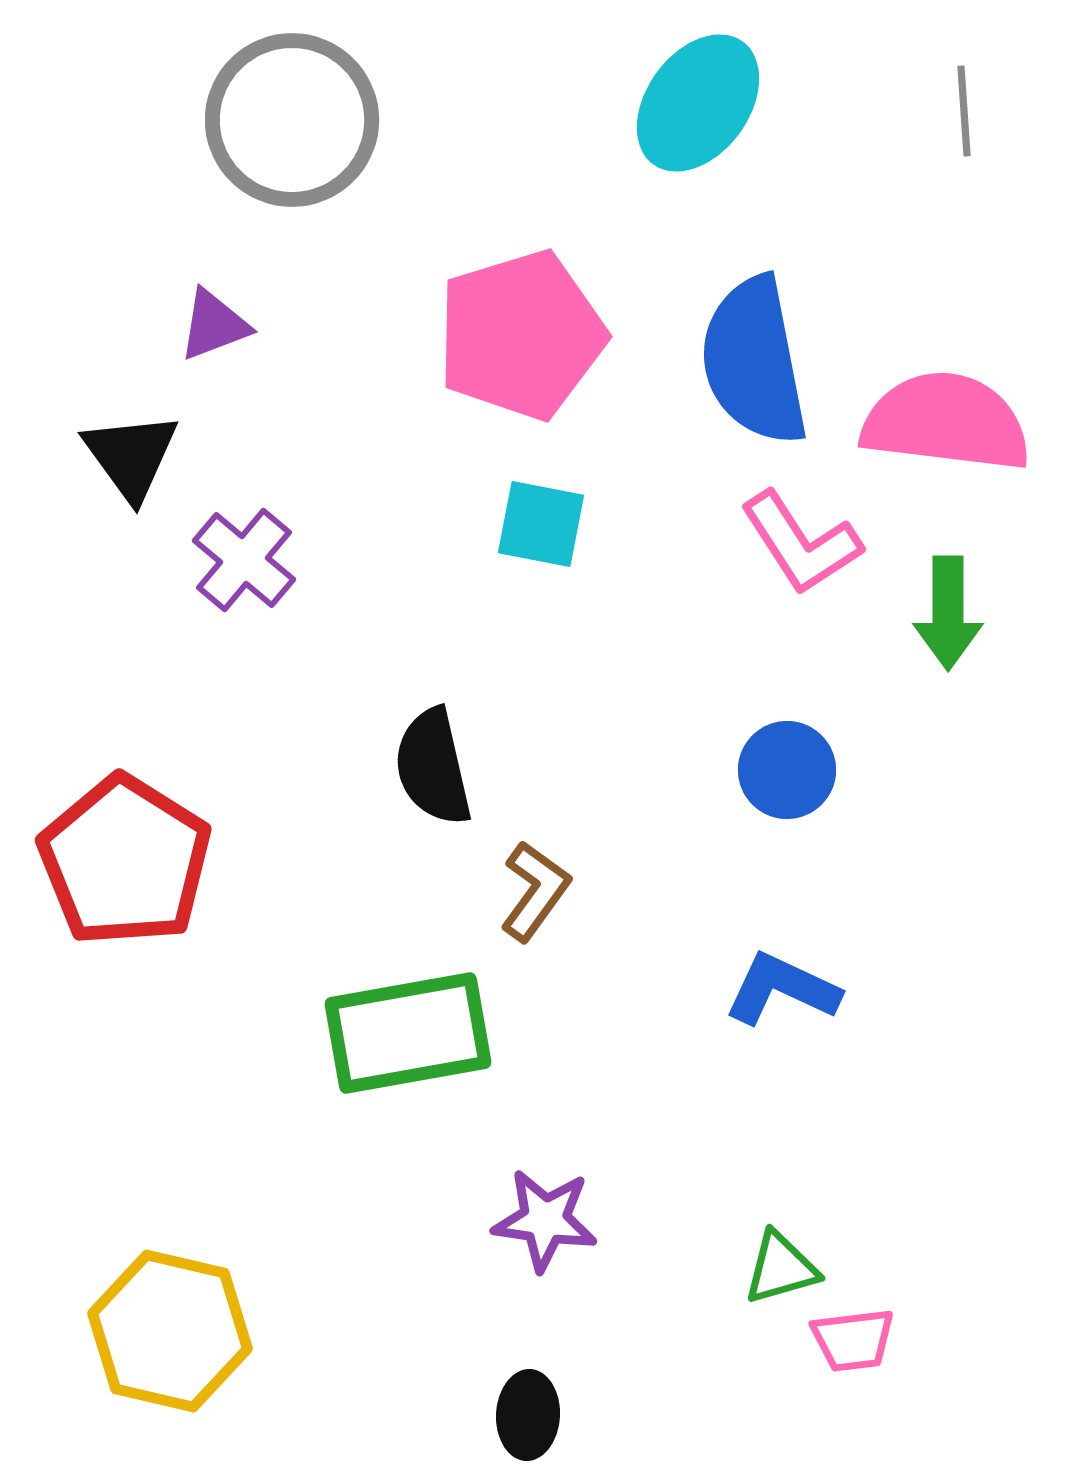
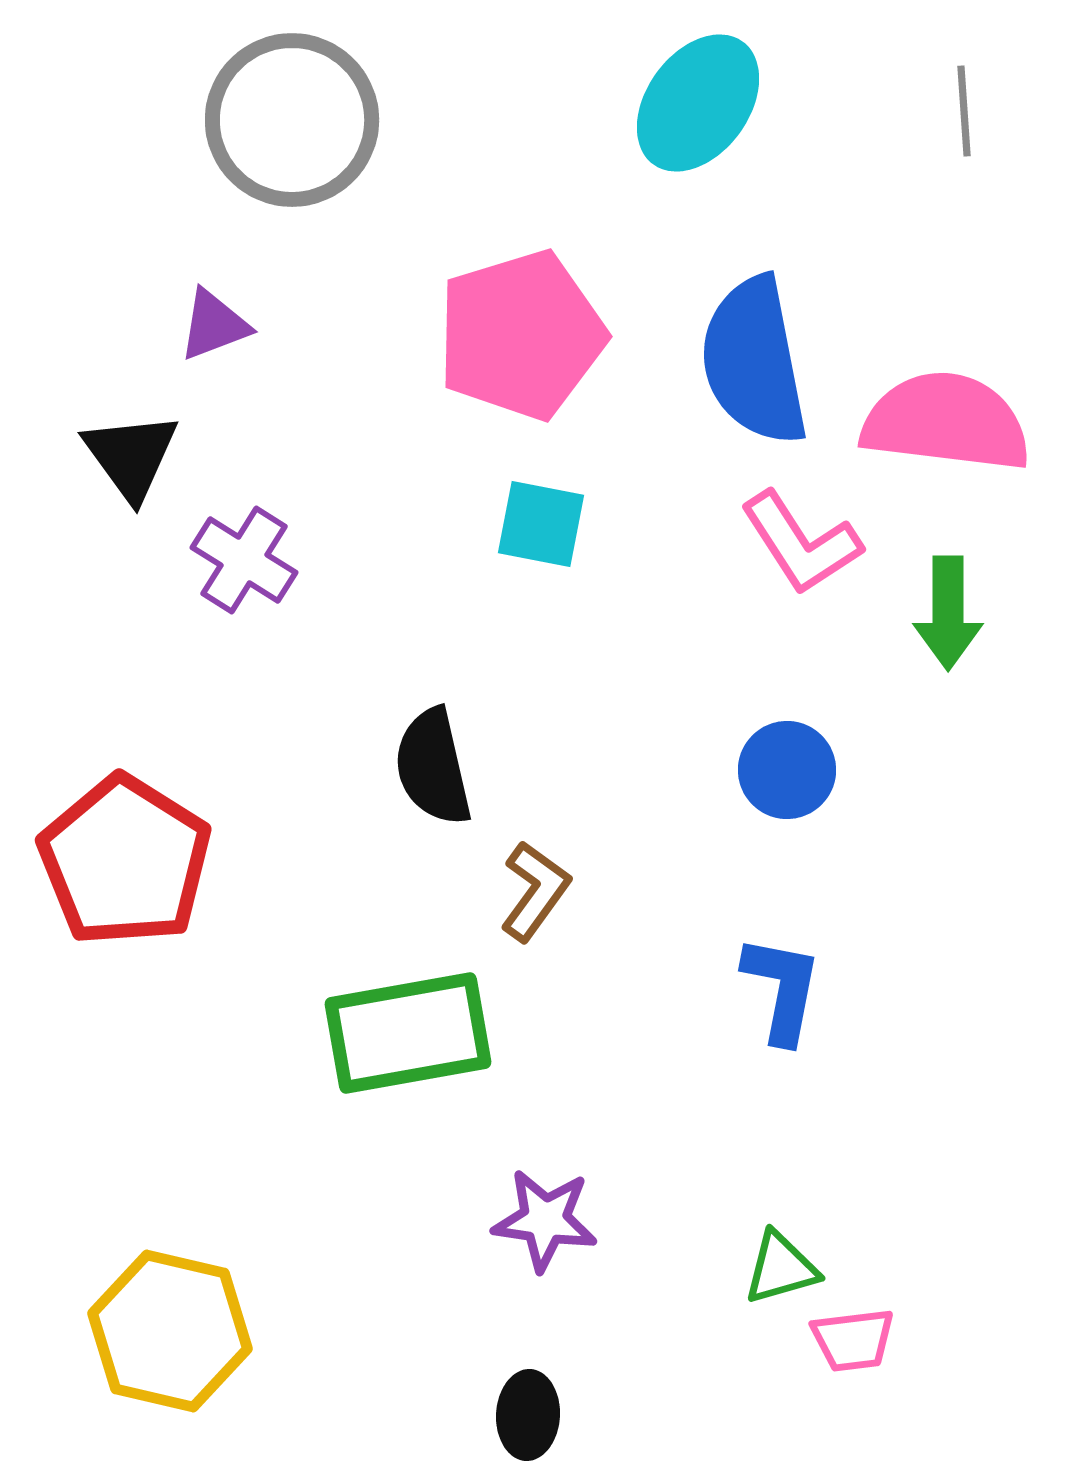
purple cross: rotated 8 degrees counterclockwise
blue L-shape: rotated 76 degrees clockwise
